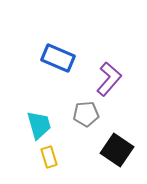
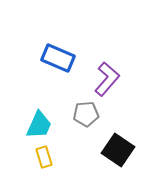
purple L-shape: moved 2 px left
cyan trapezoid: rotated 40 degrees clockwise
black square: moved 1 px right
yellow rectangle: moved 5 px left
